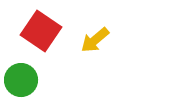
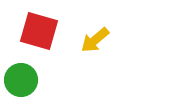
red square: moved 2 px left; rotated 18 degrees counterclockwise
